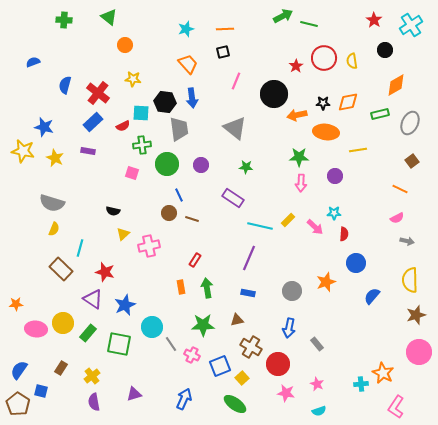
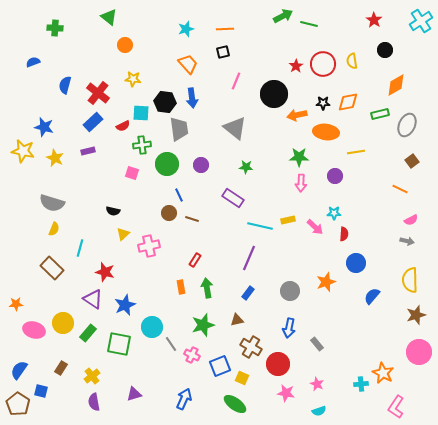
green cross at (64, 20): moved 9 px left, 8 px down
cyan cross at (411, 25): moved 10 px right, 4 px up
red circle at (324, 58): moved 1 px left, 6 px down
gray ellipse at (410, 123): moved 3 px left, 2 px down
yellow line at (358, 150): moved 2 px left, 2 px down
purple rectangle at (88, 151): rotated 24 degrees counterclockwise
pink semicircle at (397, 218): moved 14 px right, 2 px down
yellow rectangle at (288, 220): rotated 32 degrees clockwise
brown rectangle at (61, 269): moved 9 px left, 1 px up
gray circle at (292, 291): moved 2 px left
blue rectangle at (248, 293): rotated 64 degrees counterclockwise
green star at (203, 325): rotated 15 degrees counterclockwise
pink ellipse at (36, 329): moved 2 px left, 1 px down; rotated 10 degrees clockwise
yellow square at (242, 378): rotated 24 degrees counterclockwise
